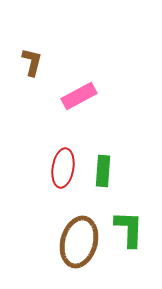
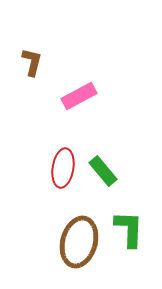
green rectangle: rotated 44 degrees counterclockwise
